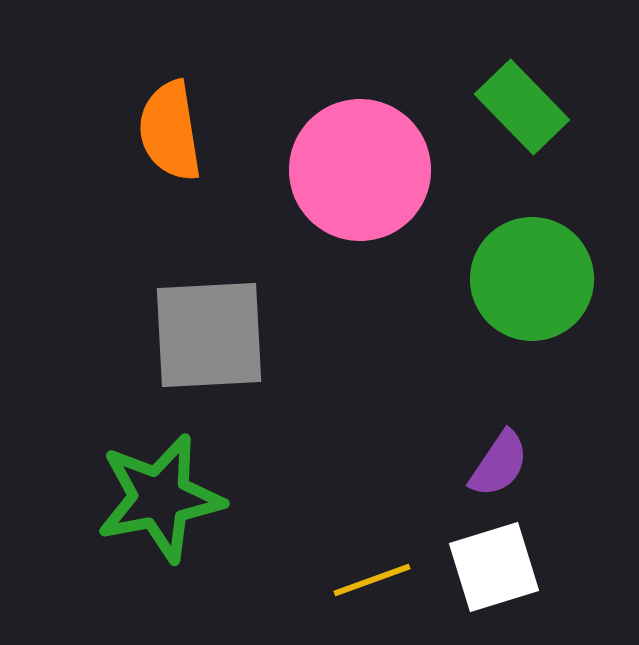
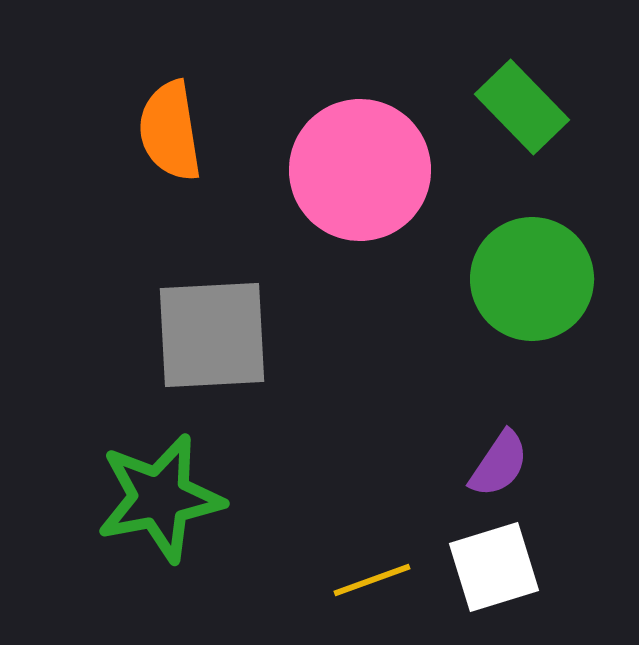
gray square: moved 3 px right
